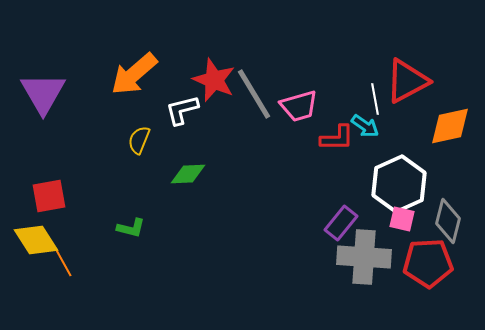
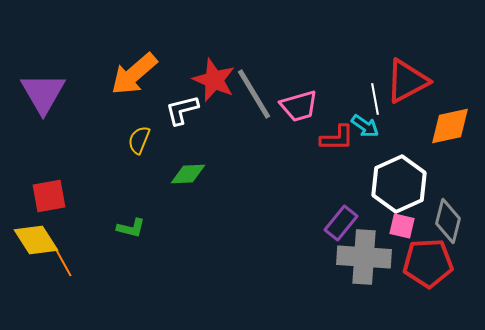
pink square: moved 7 px down
